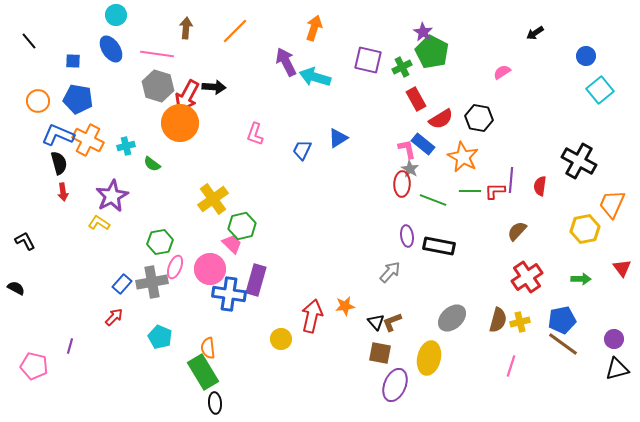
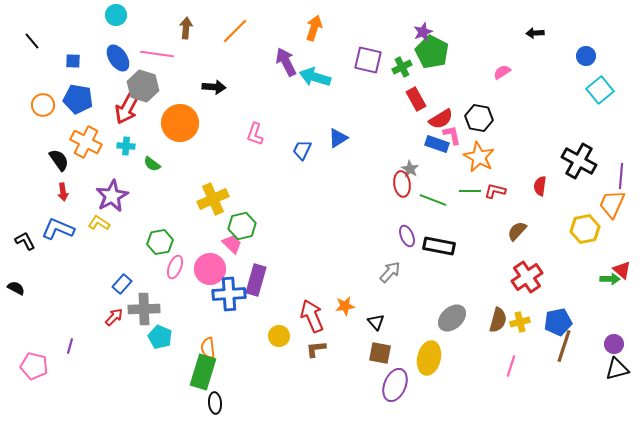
purple star at (423, 32): rotated 18 degrees clockwise
black arrow at (535, 33): rotated 30 degrees clockwise
black line at (29, 41): moved 3 px right
blue ellipse at (111, 49): moved 7 px right, 9 px down
gray hexagon at (158, 86): moved 15 px left
red arrow at (187, 96): moved 60 px left, 12 px down
orange circle at (38, 101): moved 5 px right, 4 px down
blue L-shape at (58, 135): moved 94 px down
orange cross at (88, 140): moved 2 px left, 2 px down
blue rectangle at (423, 144): moved 14 px right; rotated 20 degrees counterclockwise
cyan cross at (126, 146): rotated 18 degrees clockwise
pink L-shape at (407, 149): moved 45 px right, 14 px up
orange star at (463, 157): moved 16 px right
black semicircle at (59, 163): moved 3 px up; rotated 20 degrees counterclockwise
purple line at (511, 180): moved 110 px right, 4 px up
red ellipse at (402, 184): rotated 10 degrees counterclockwise
red L-shape at (495, 191): rotated 15 degrees clockwise
yellow cross at (213, 199): rotated 12 degrees clockwise
purple ellipse at (407, 236): rotated 15 degrees counterclockwise
red triangle at (622, 268): moved 2 px down; rotated 12 degrees counterclockwise
green arrow at (581, 279): moved 29 px right
gray cross at (152, 282): moved 8 px left, 27 px down; rotated 8 degrees clockwise
blue cross at (229, 294): rotated 12 degrees counterclockwise
red arrow at (312, 316): rotated 36 degrees counterclockwise
blue pentagon at (562, 320): moved 4 px left, 2 px down
brown L-shape at (392, 322): moved 76 px left, 27 px down; rotated 15 degrees clockwise
yellow circle at (281, 339): moved 2 px left, 3 px up
purple circle at (614, 339): moved 5 px down
brown line at (563, 344): moved 1 px right, 2 px down; rotated 72 degrees clockwise
green rectangle at (203, 372): rotated 48 degrees clockwise
